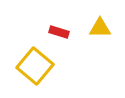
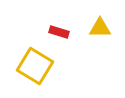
yellow square: rotated 9 degrees counterclockwise
